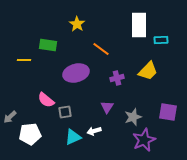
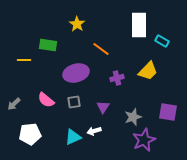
cyan rectangle: moved 1 px right, 1 px down; rotated 32 degrees clockwise
purple triangle: moved 4 px left
gray square: moved 9 px right, 10 px up
gray arrow: moved 4 px right, 13 px up
